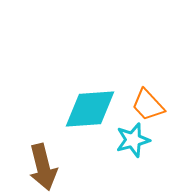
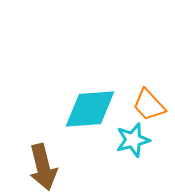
orange trapezoid: moved 1 px right
